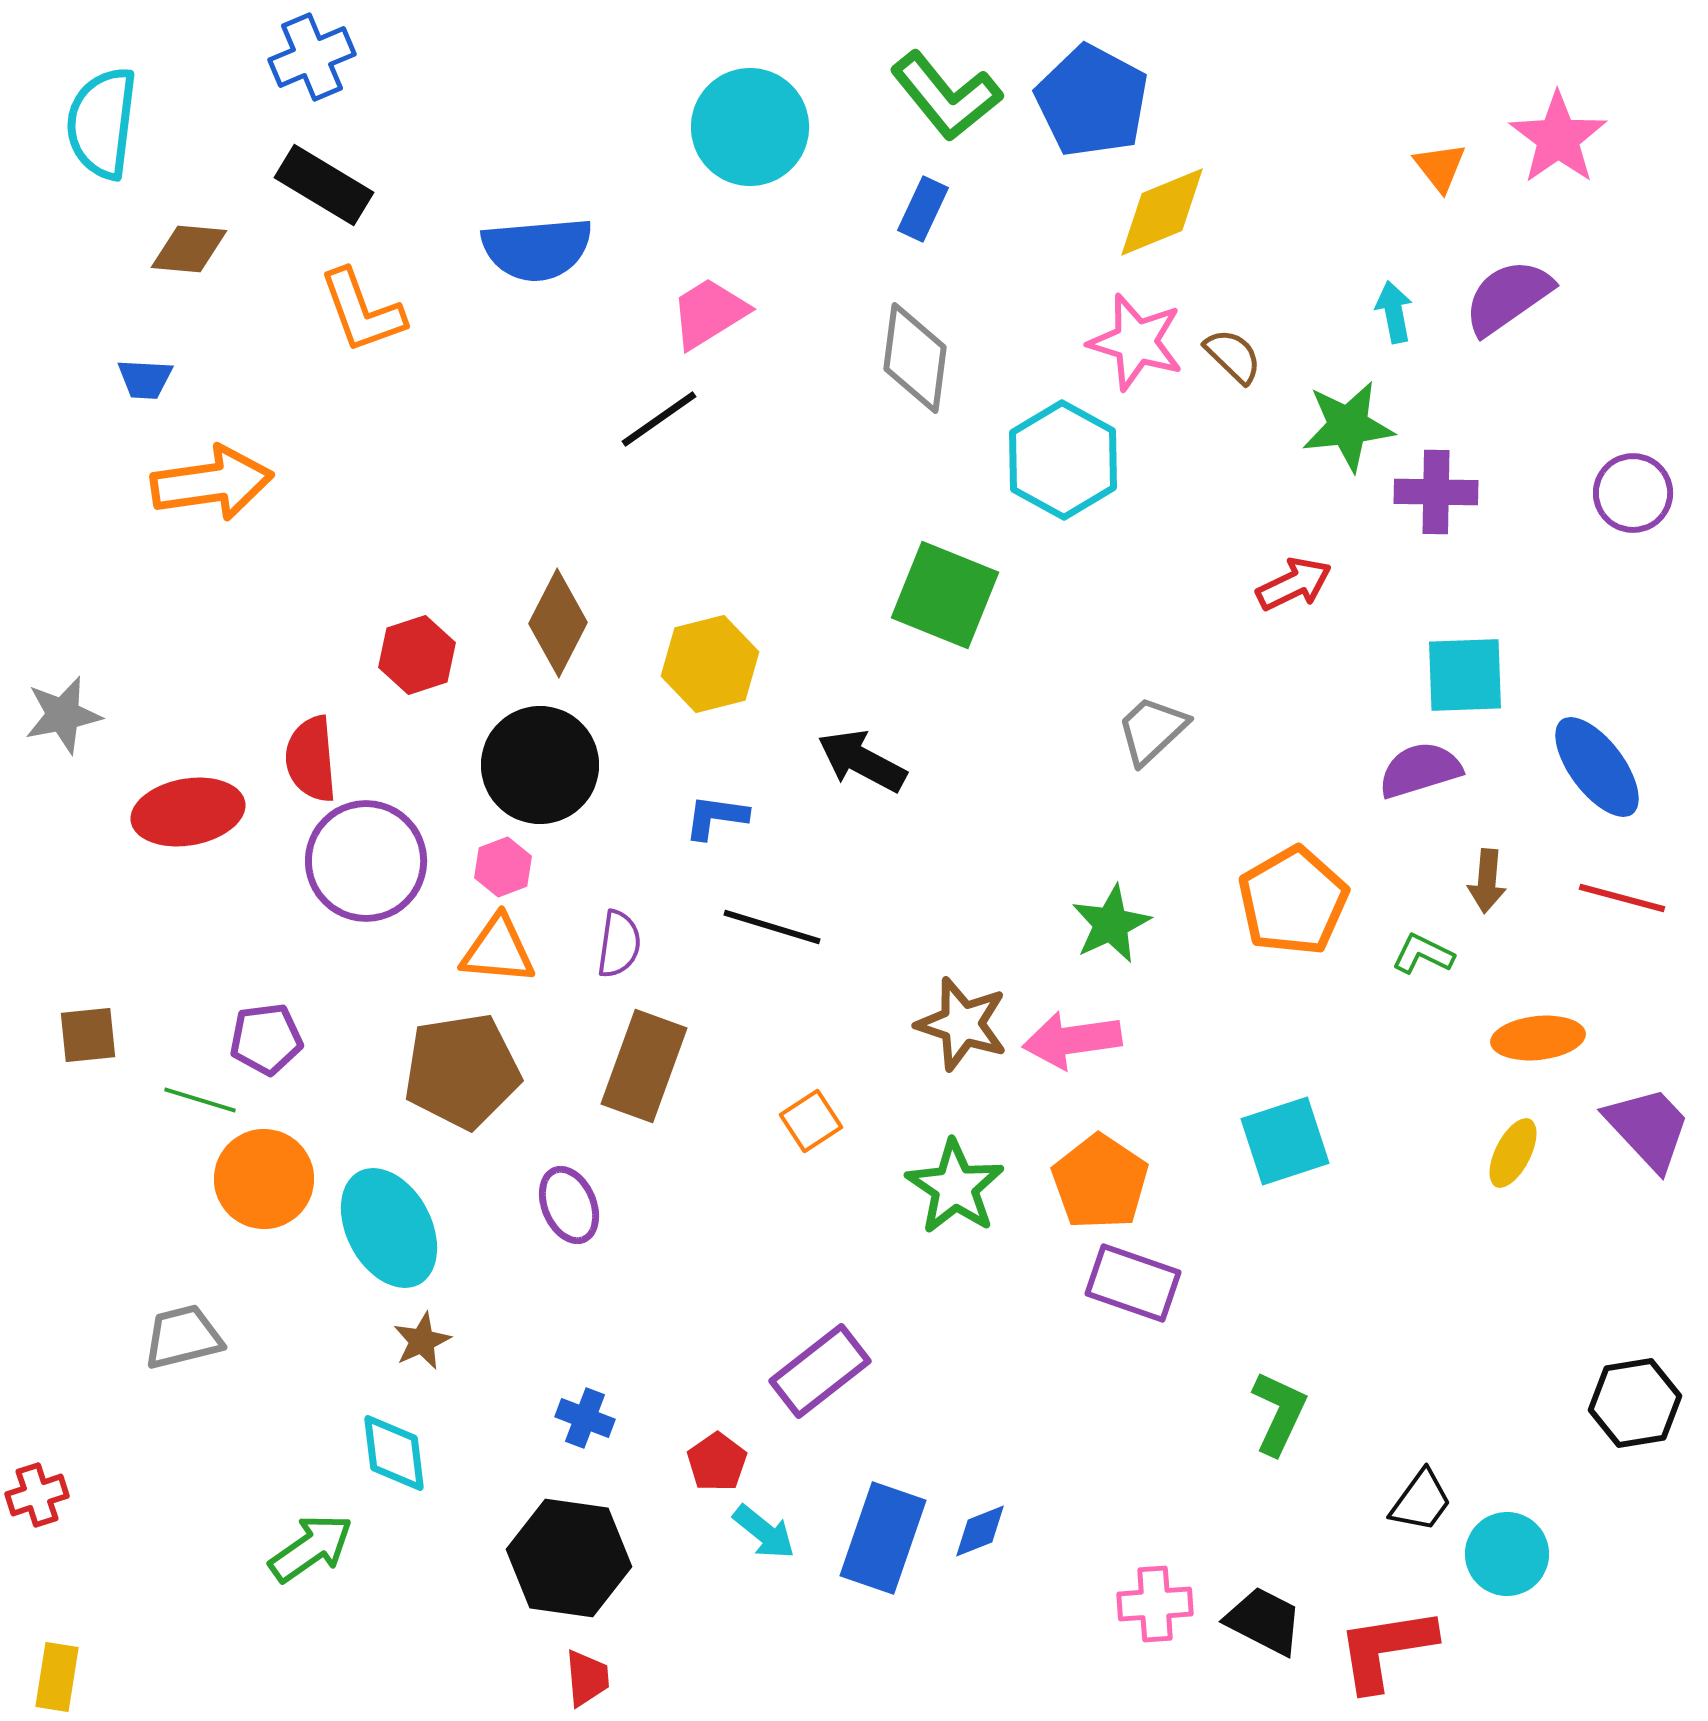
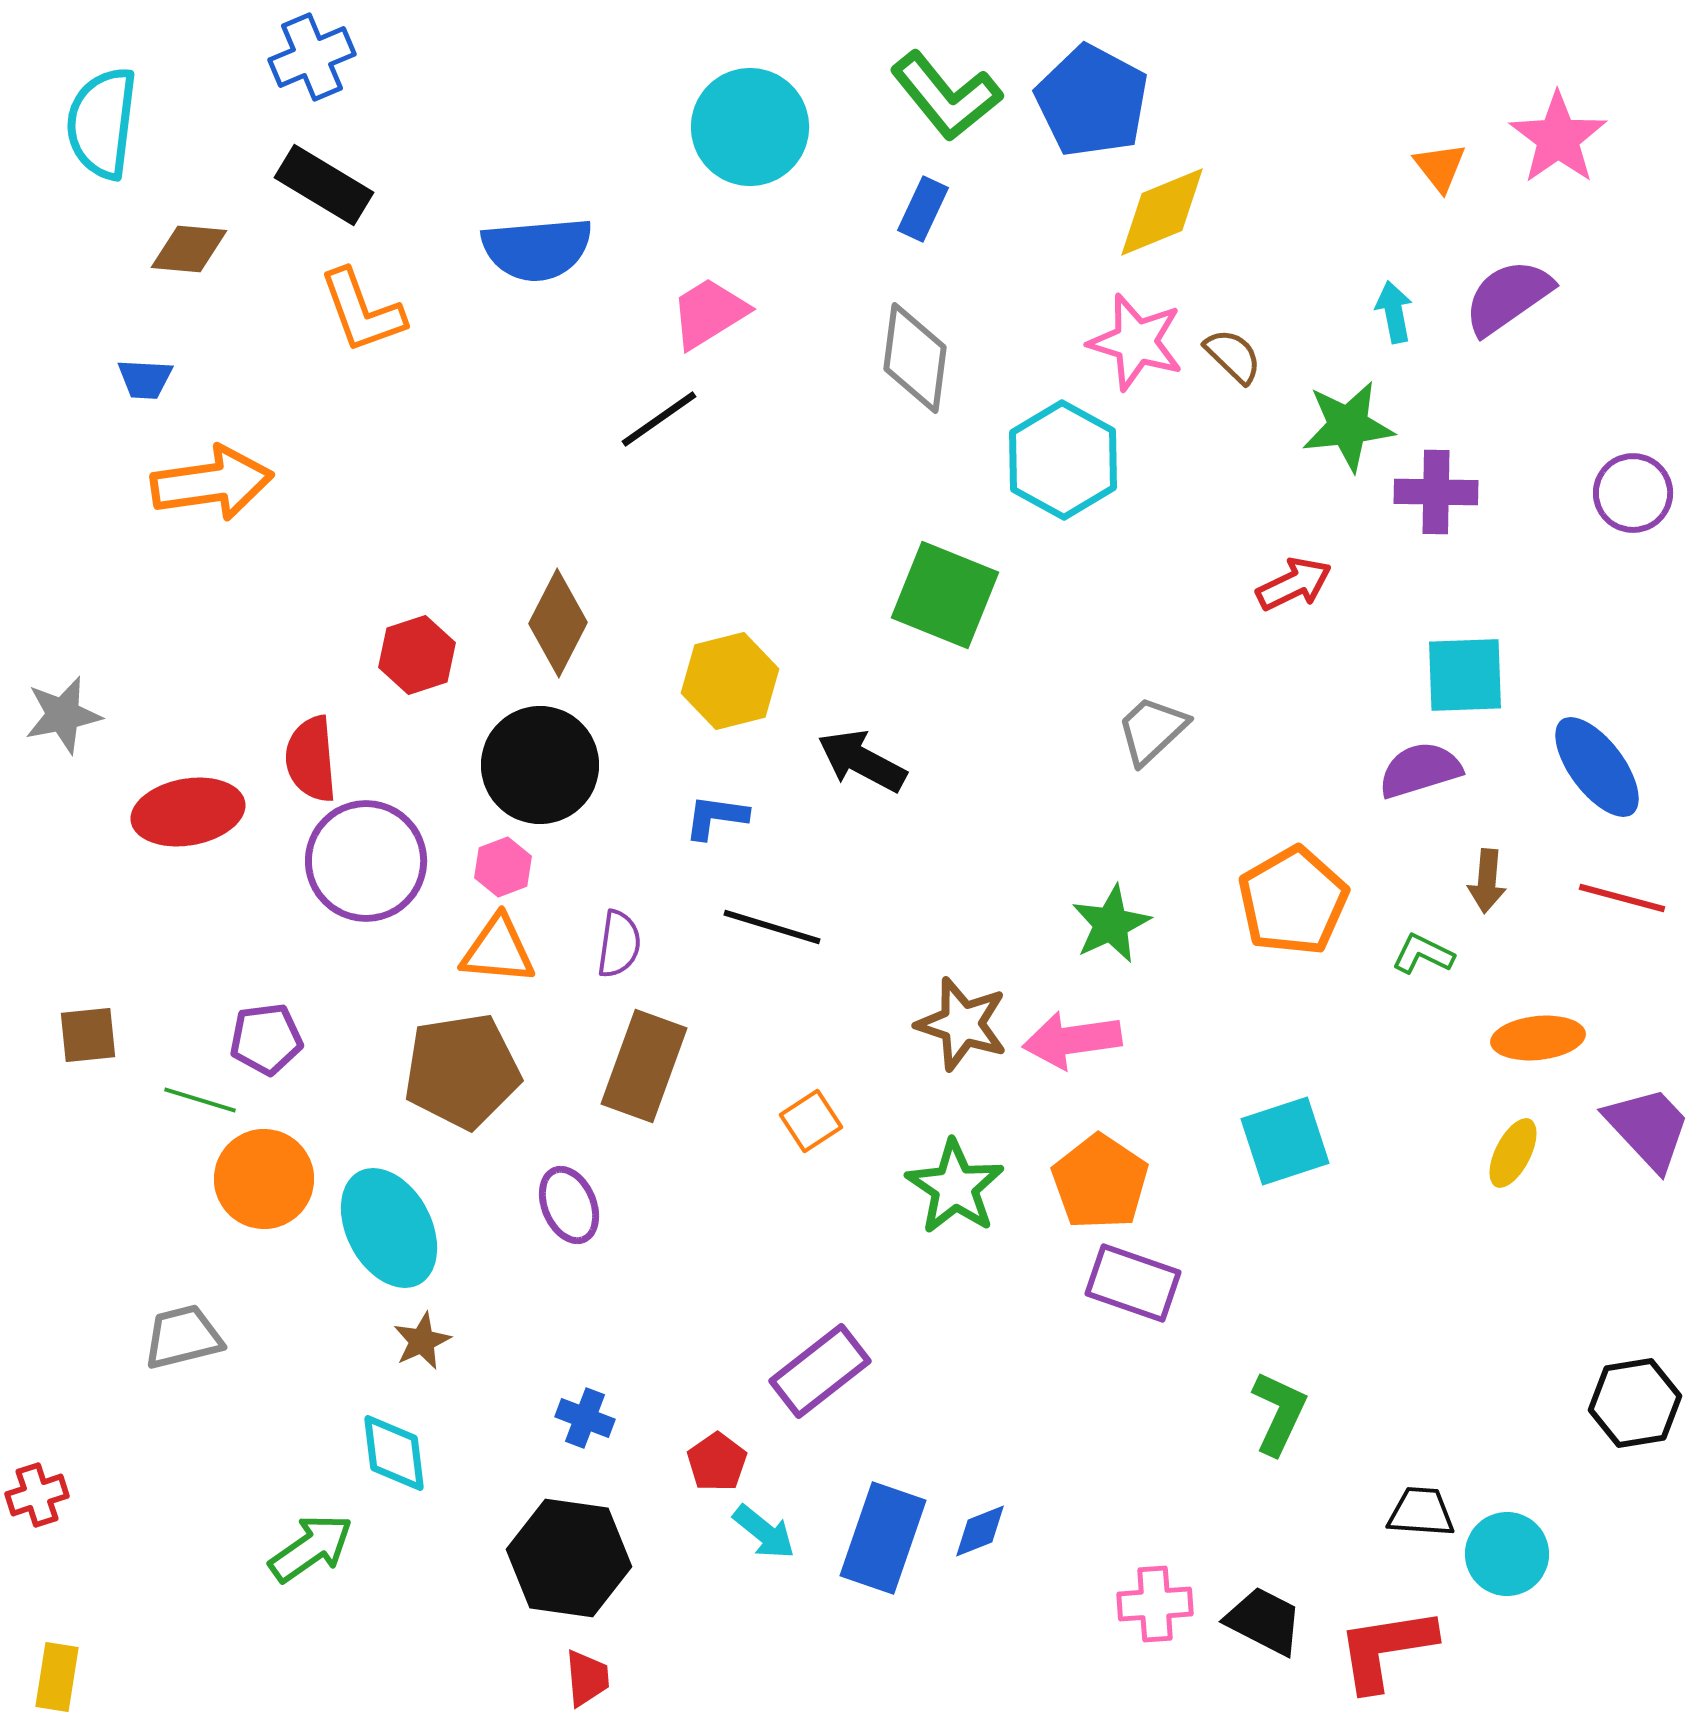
yellow hexagon at (710, 664): moved 20 px right, 17 px down
black trapezoid at (1421, 1501): moved 11 px down; rotated 122 degrees counterclockwise
